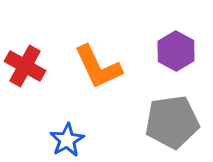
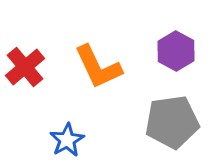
red cross: moved 1 px down; rotated 21 degrees clockwise
